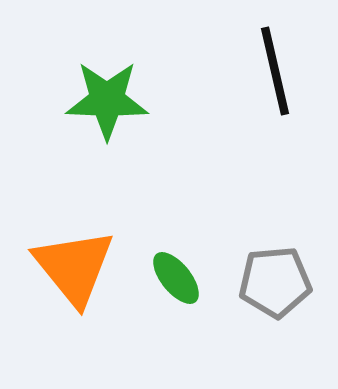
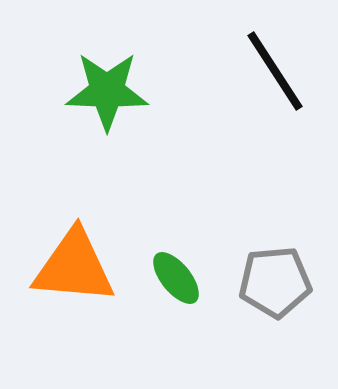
black line: rotated 20 degrees counterclockwise
green star: moved 9 px up
orange triangle: rotated 46 degrees counterclockwise
